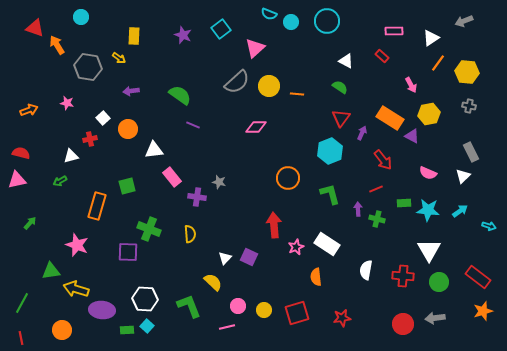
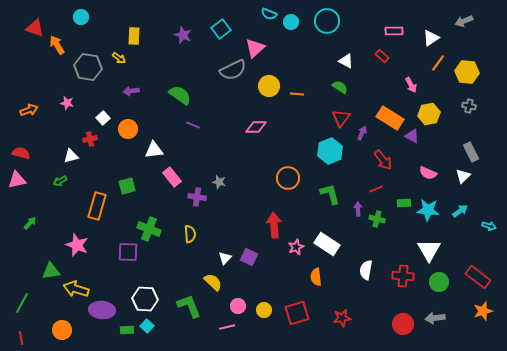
gray semicircle at (237, 82): moved 4 px left, 12 px up; rotated 16 degrees clockwise
